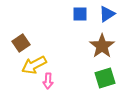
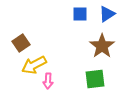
green square: moved 10 px left, 1 px down; rotated 10 degrees clockwise
